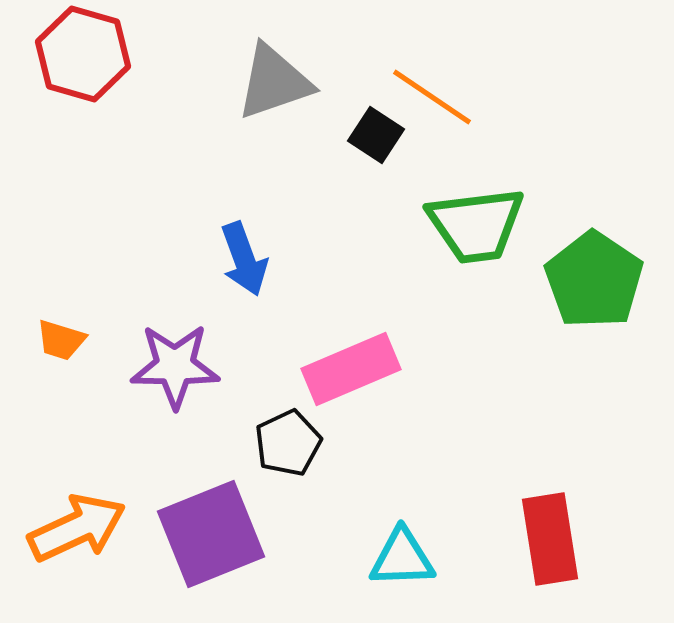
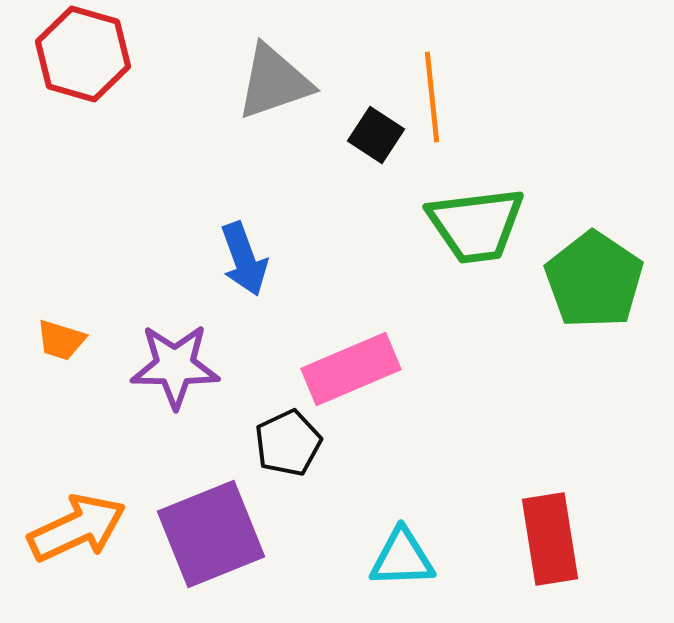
orange line: rotated 50 degrees clockwise
